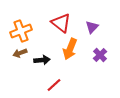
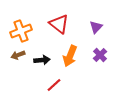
red triangle: moved 2 px left, 1 px down
purple triangle: moved 4 px right
orange arrow: moved 7 px down
brown arrow: moved 2 px left, 2 px down
